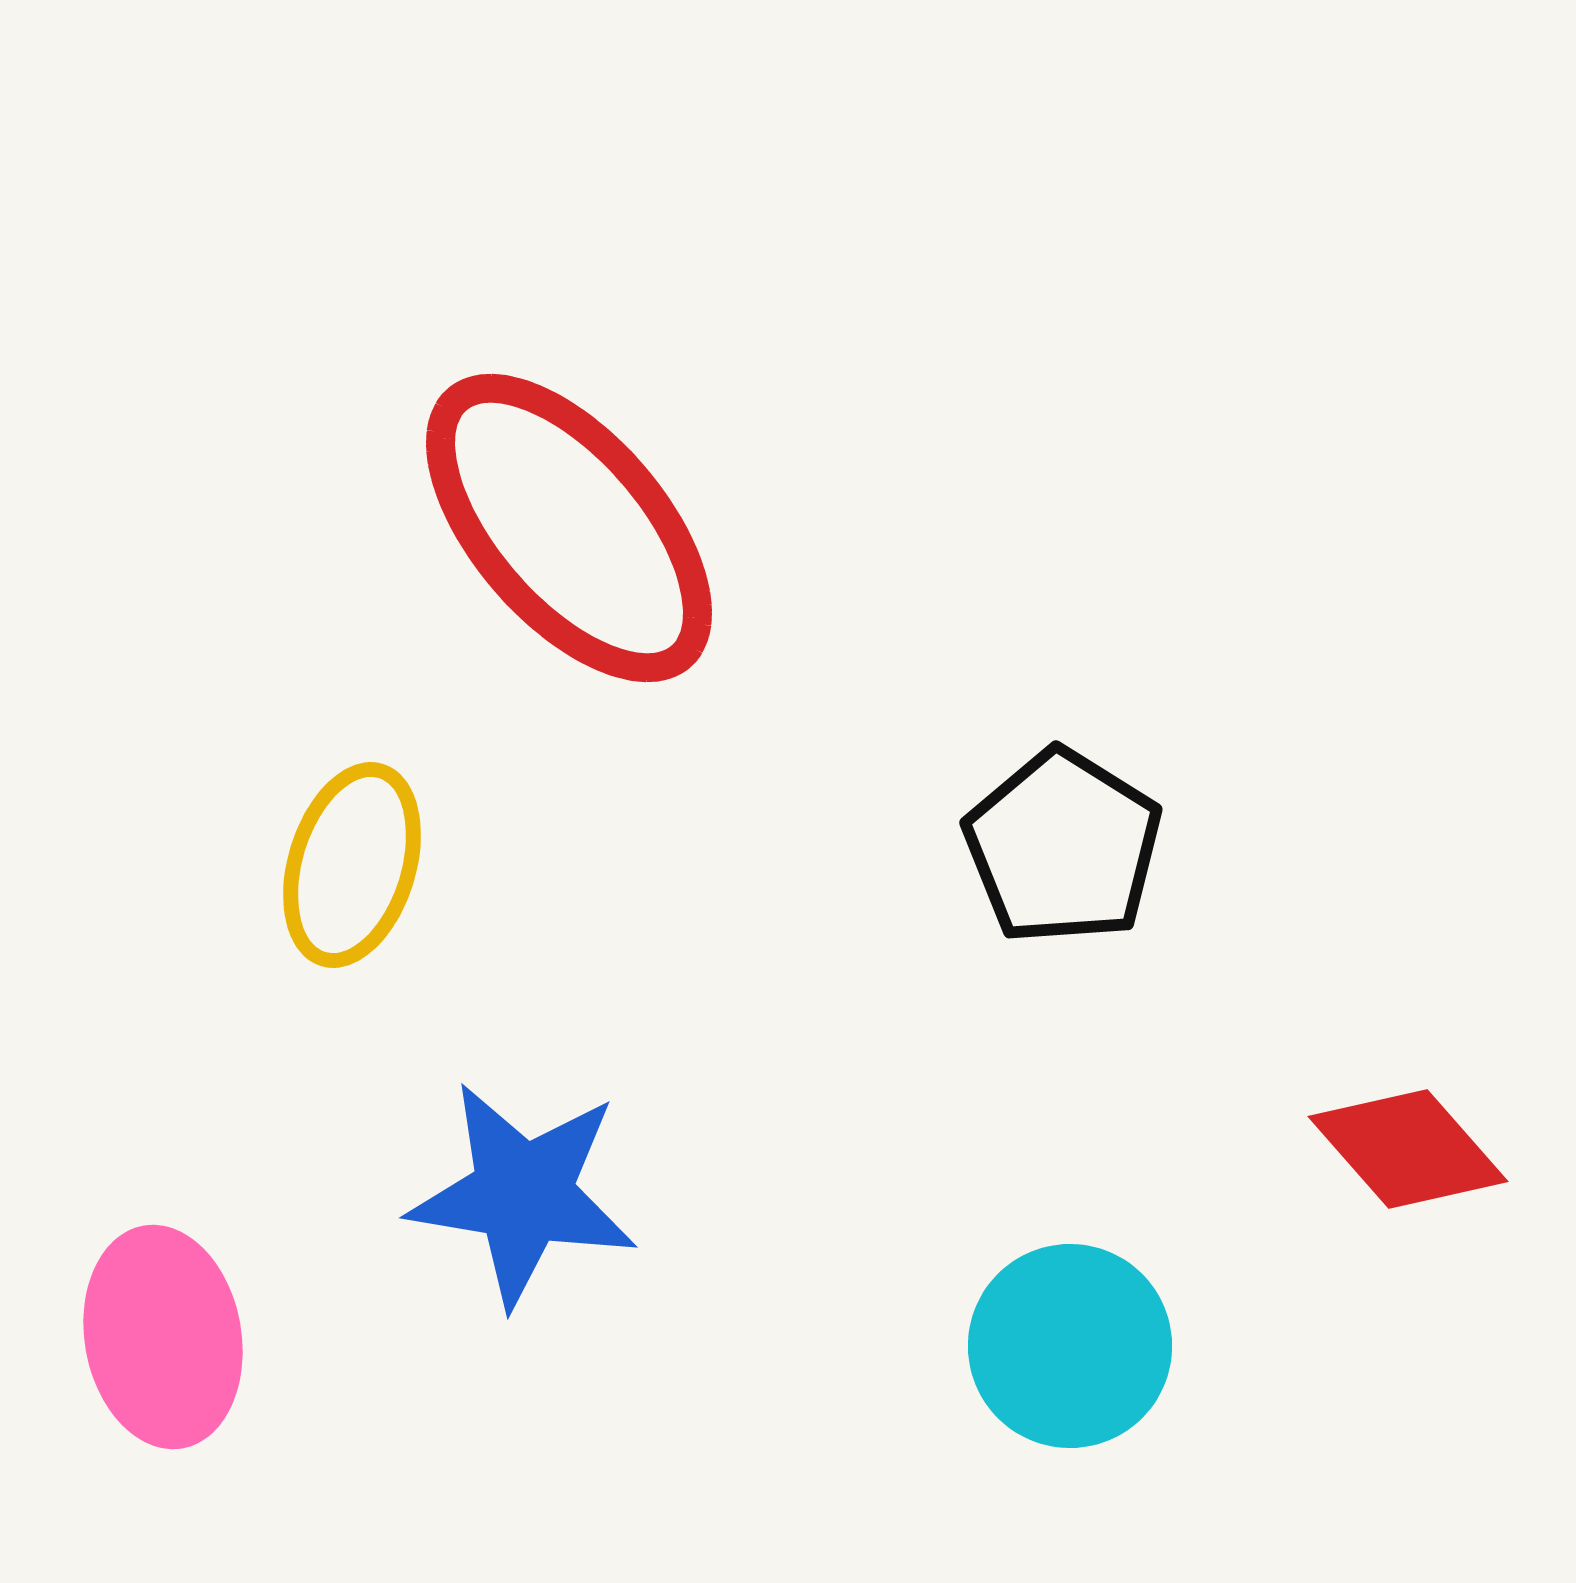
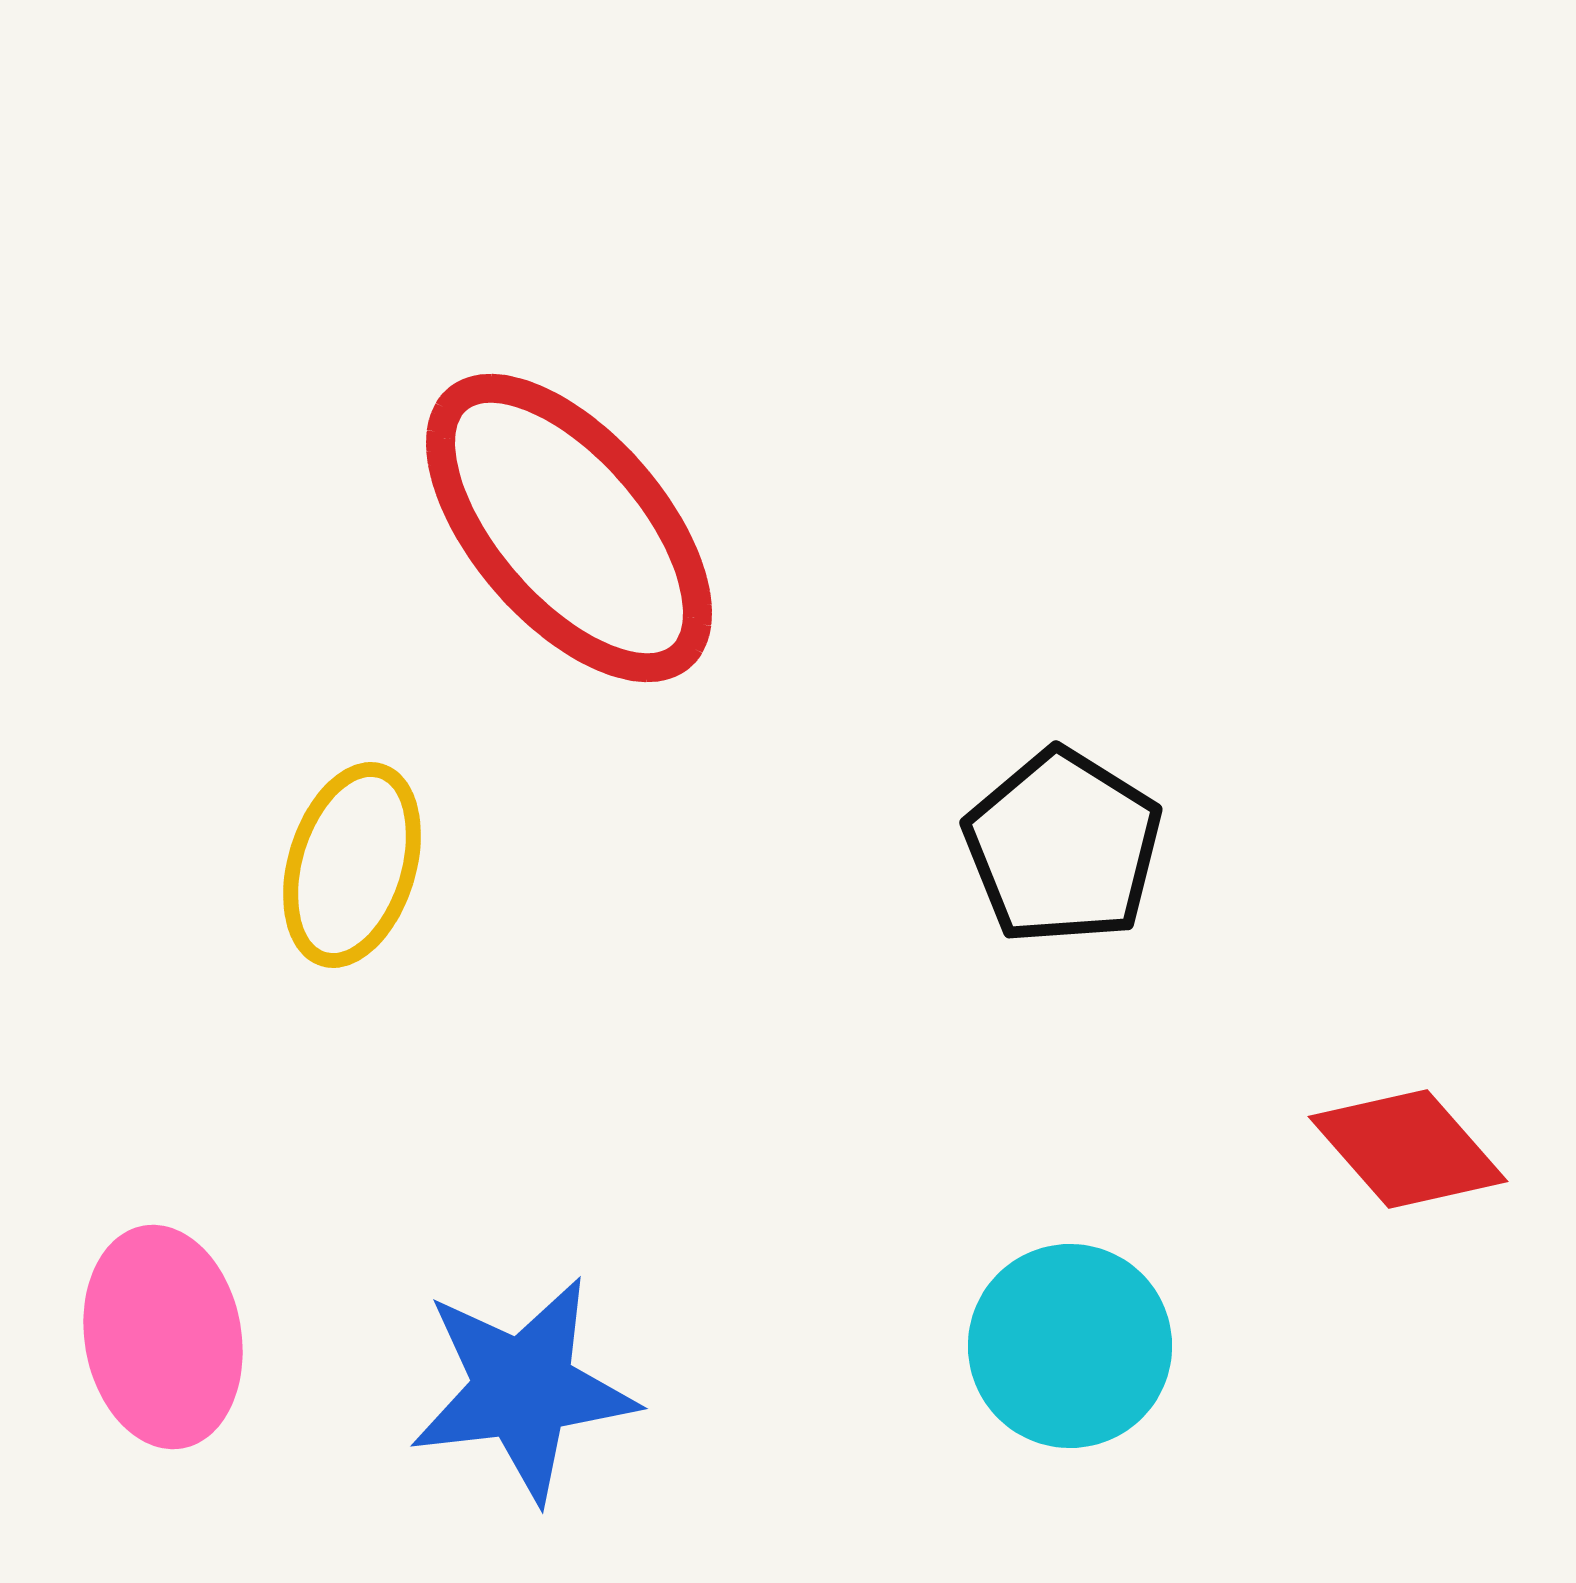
blue star: moved 195 px down; rotated 16 degrees counterclockwise
